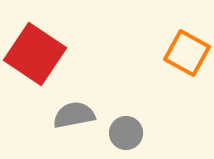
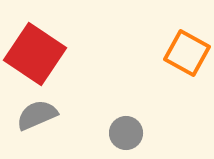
gray semicircle: moved 37 px left; rotated 12 degrees counterclockwise
